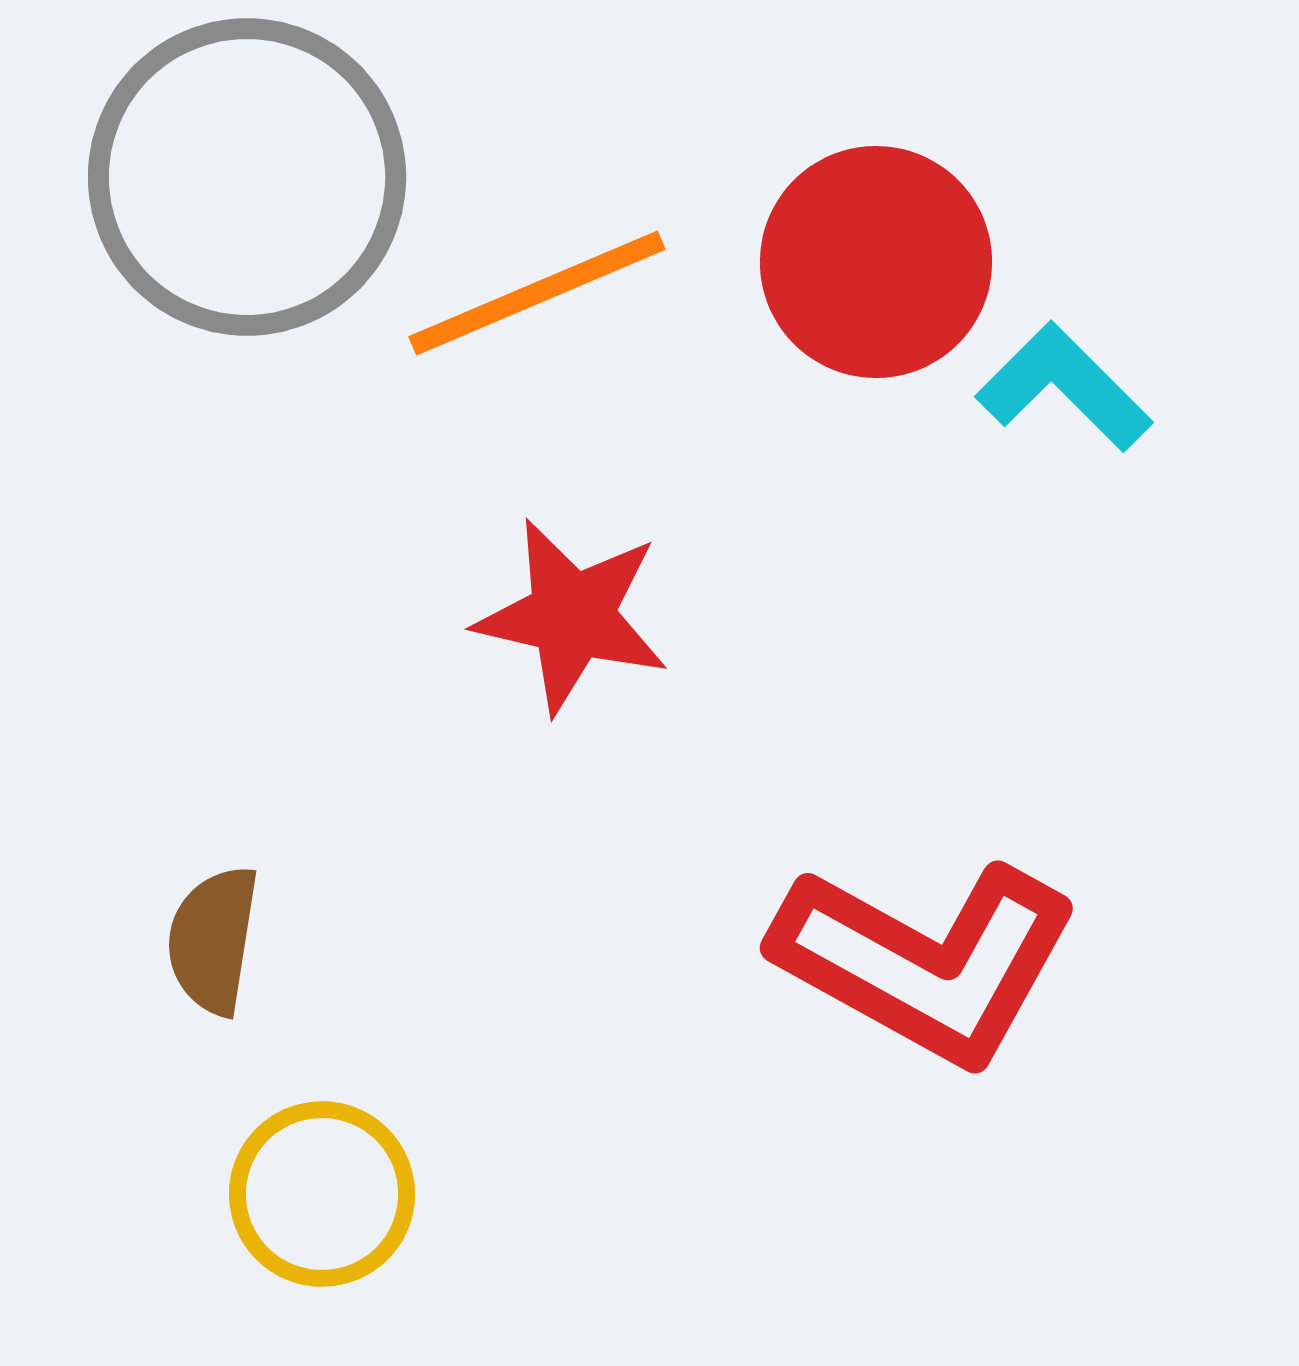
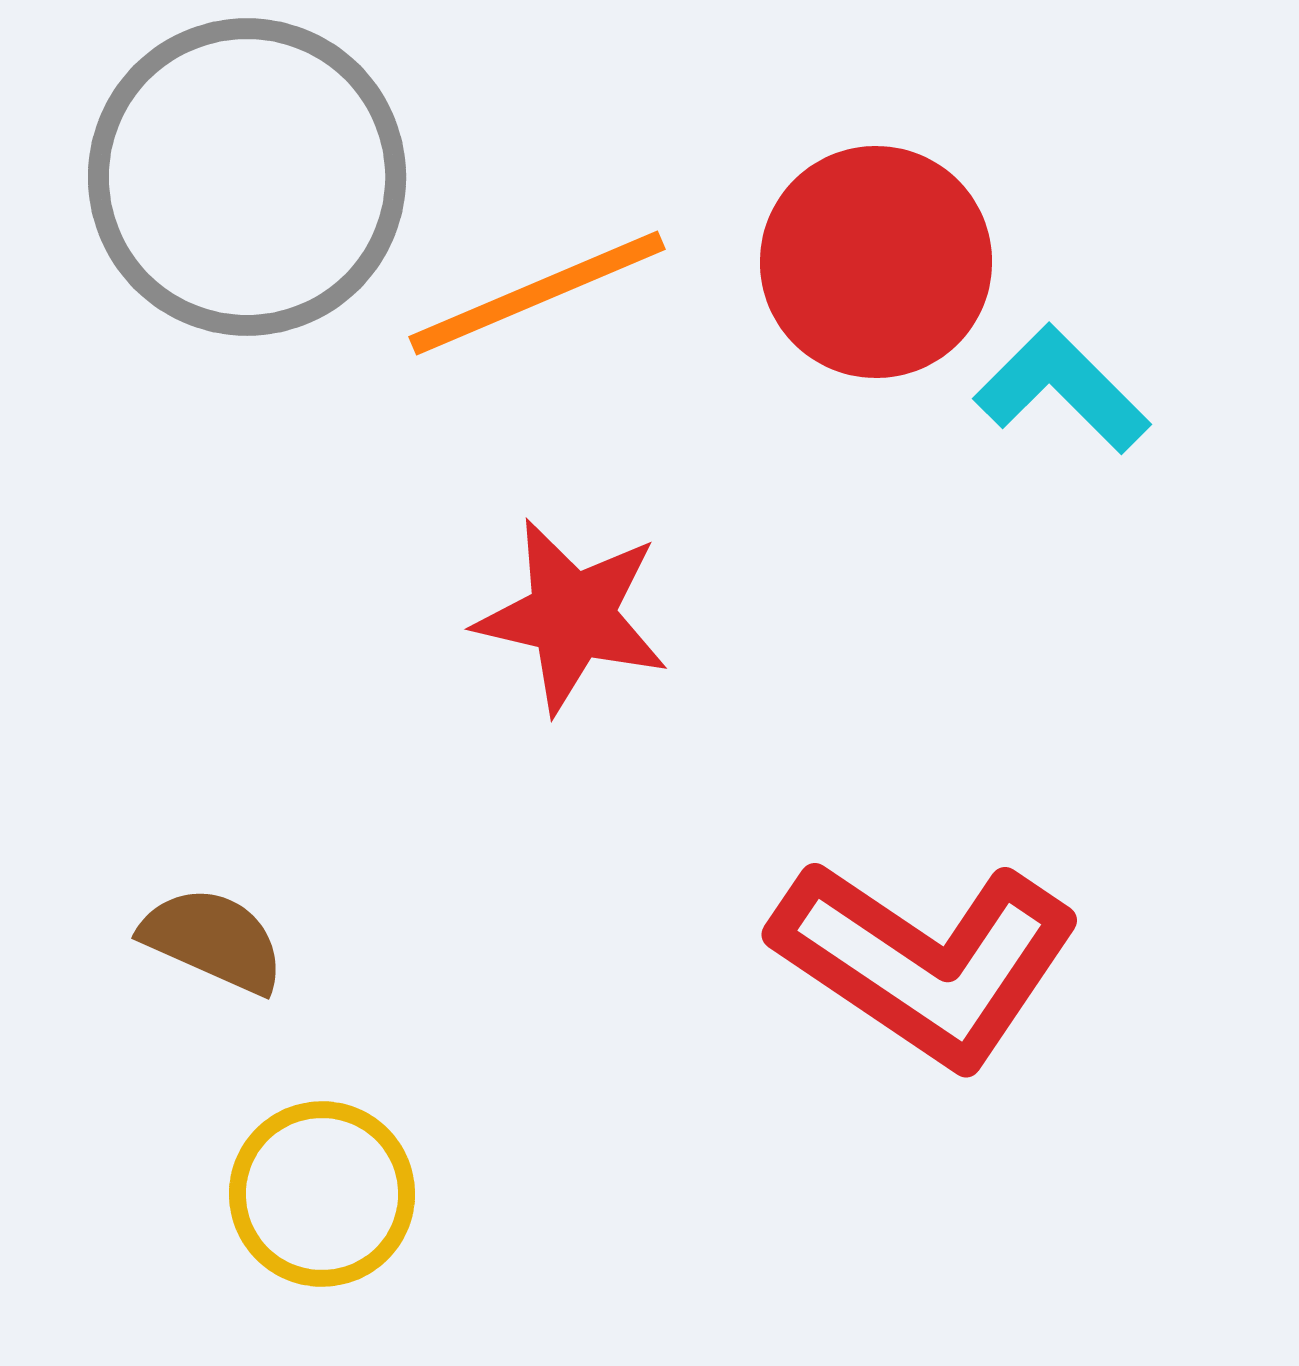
cyan L-shape: moved 2 px left, 2 px down
brown semicircle: rotated 105 degrees clockwise
red L-shape: rotated 5 degrees clockwise
